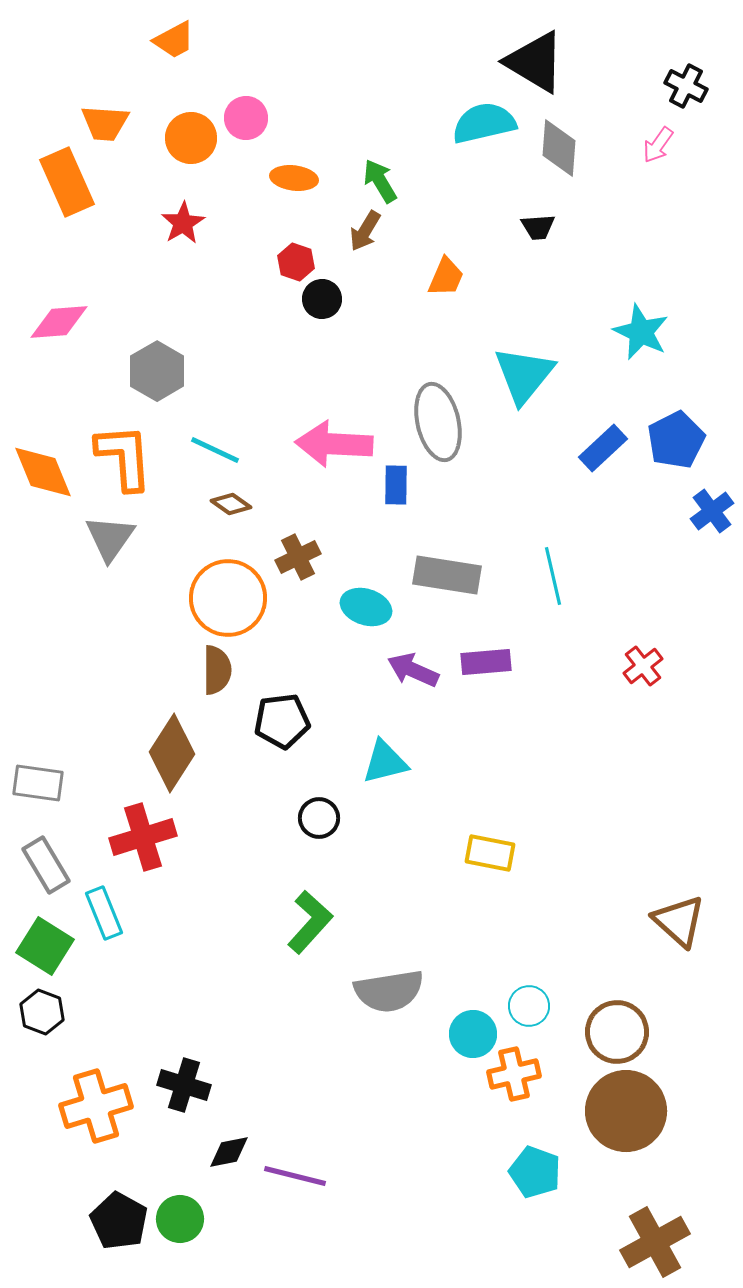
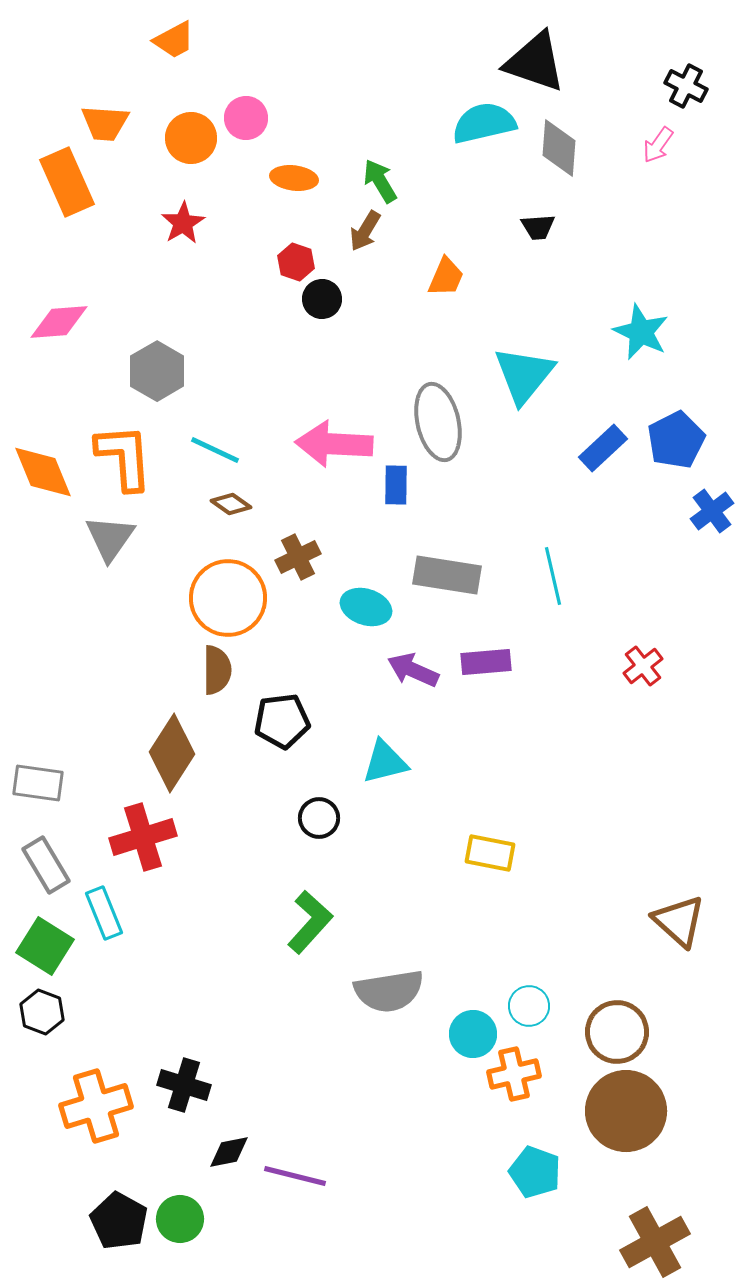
black triangle at (535, 62): rotated 12 degrees counterclockwise
